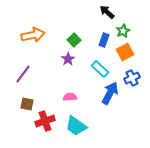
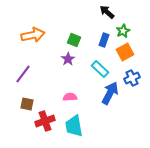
green square: rotated 24 degrees counterclockwise
cyan trapezoid: moved 2 px left; rotated 45 degrees clockwise
